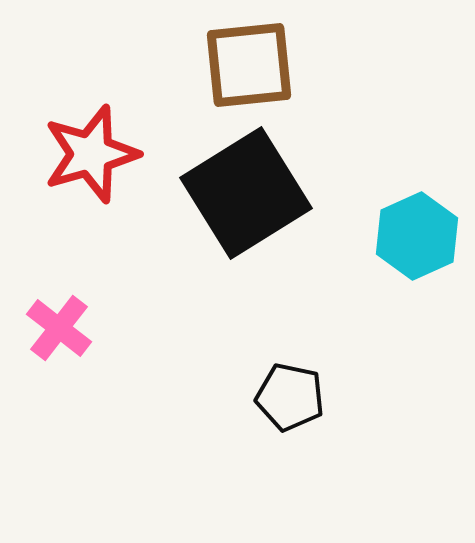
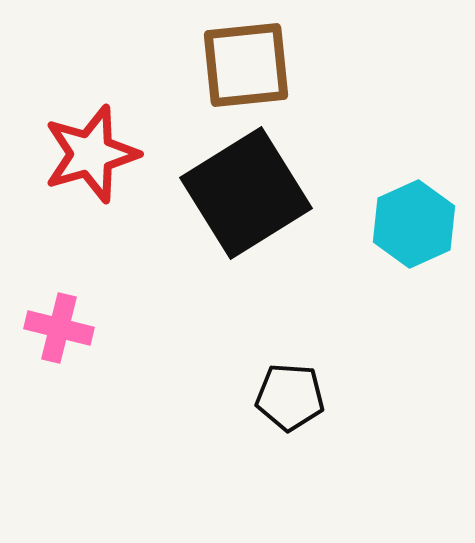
brown square: moved 3 px left
cyan hexagon: moved 3 px left, 12 px up
pink cross: rotated 24 degrees counterclockwise
black pentagon: rotated 8 degrees counterclockwise
